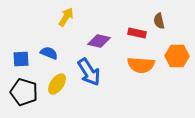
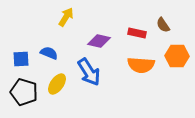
brown semicircle: moved 4 px right, 4 px down; rotated 21 degrees counterclockwise
